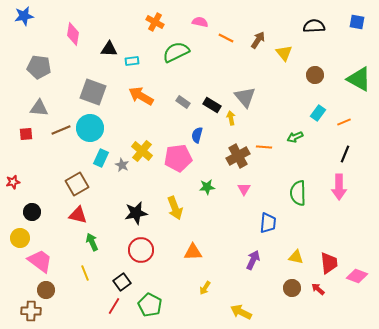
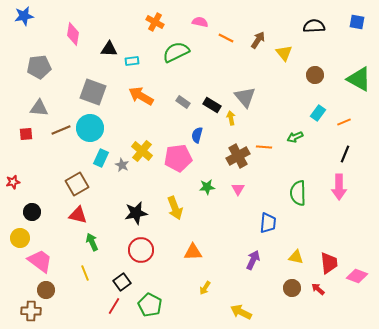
gray pentagon at (39, 67): rotated 15 degrees counterclockwise
pink triangle at (244, 189): moved 6 px left
